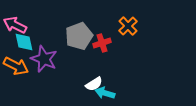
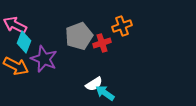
orange cross: moved 6 px left; rotated 24 degrees clockwise
cyan diamond: rotated 35 degrees clockwise
cyan arrow: rotated 18 degrees clockwise
